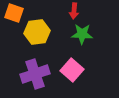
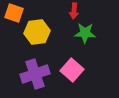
green star: moved 3 px right, 1 px up
